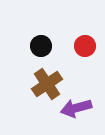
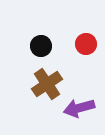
red circle: moved 1 px right, 2 px up
purple arrow: moved 3 px right
